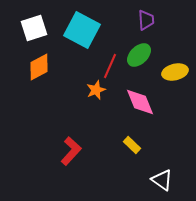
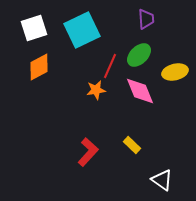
purple trapezoid: moved 1 px up
cyan square: rotated 36 degrees clockwise
orange star: rotated 12 degrees clockwise
pink diamond: moved 11 px up
red L-shape: moved 17 px right, 1 px down
